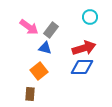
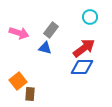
pink arrow: moved 10 px left, 6 px down; rotated 18 degrees counterclockwise
red arrow: rotated 20 degrees counterclockwise
orange square: moved 21 px left, 10 px down
